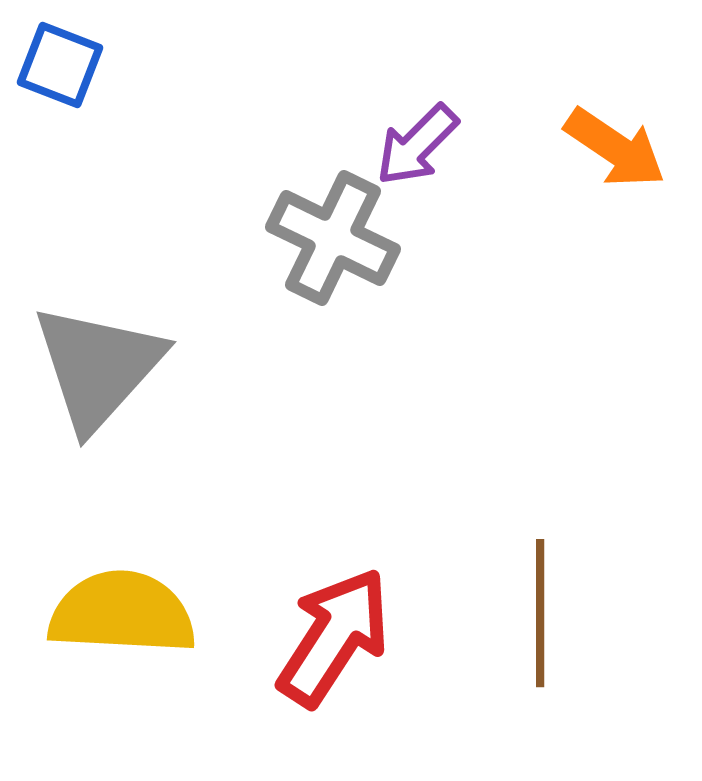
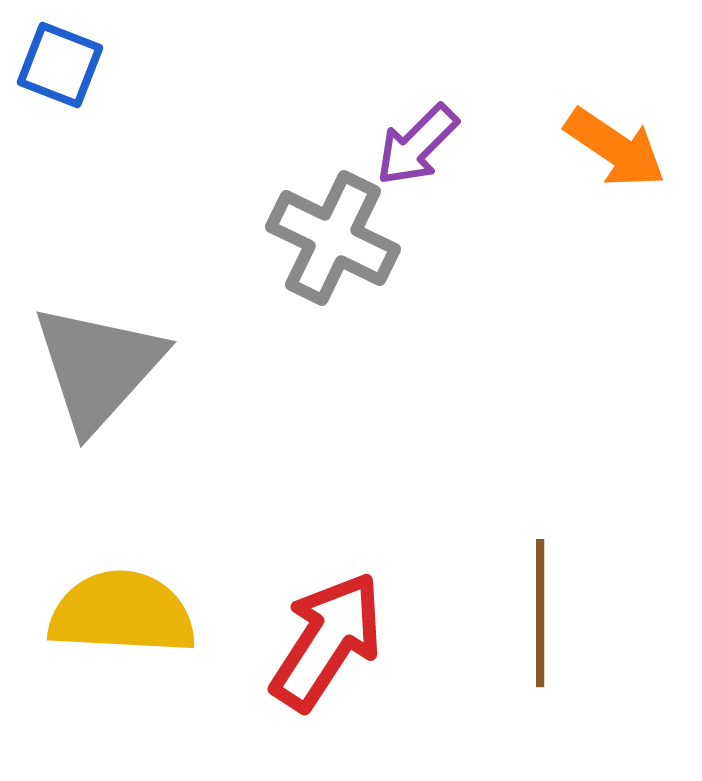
red arrow: moved 7 px left, 4 px down
